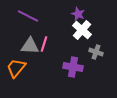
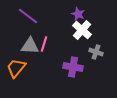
purple line: rotated 10 degrees clockwise
